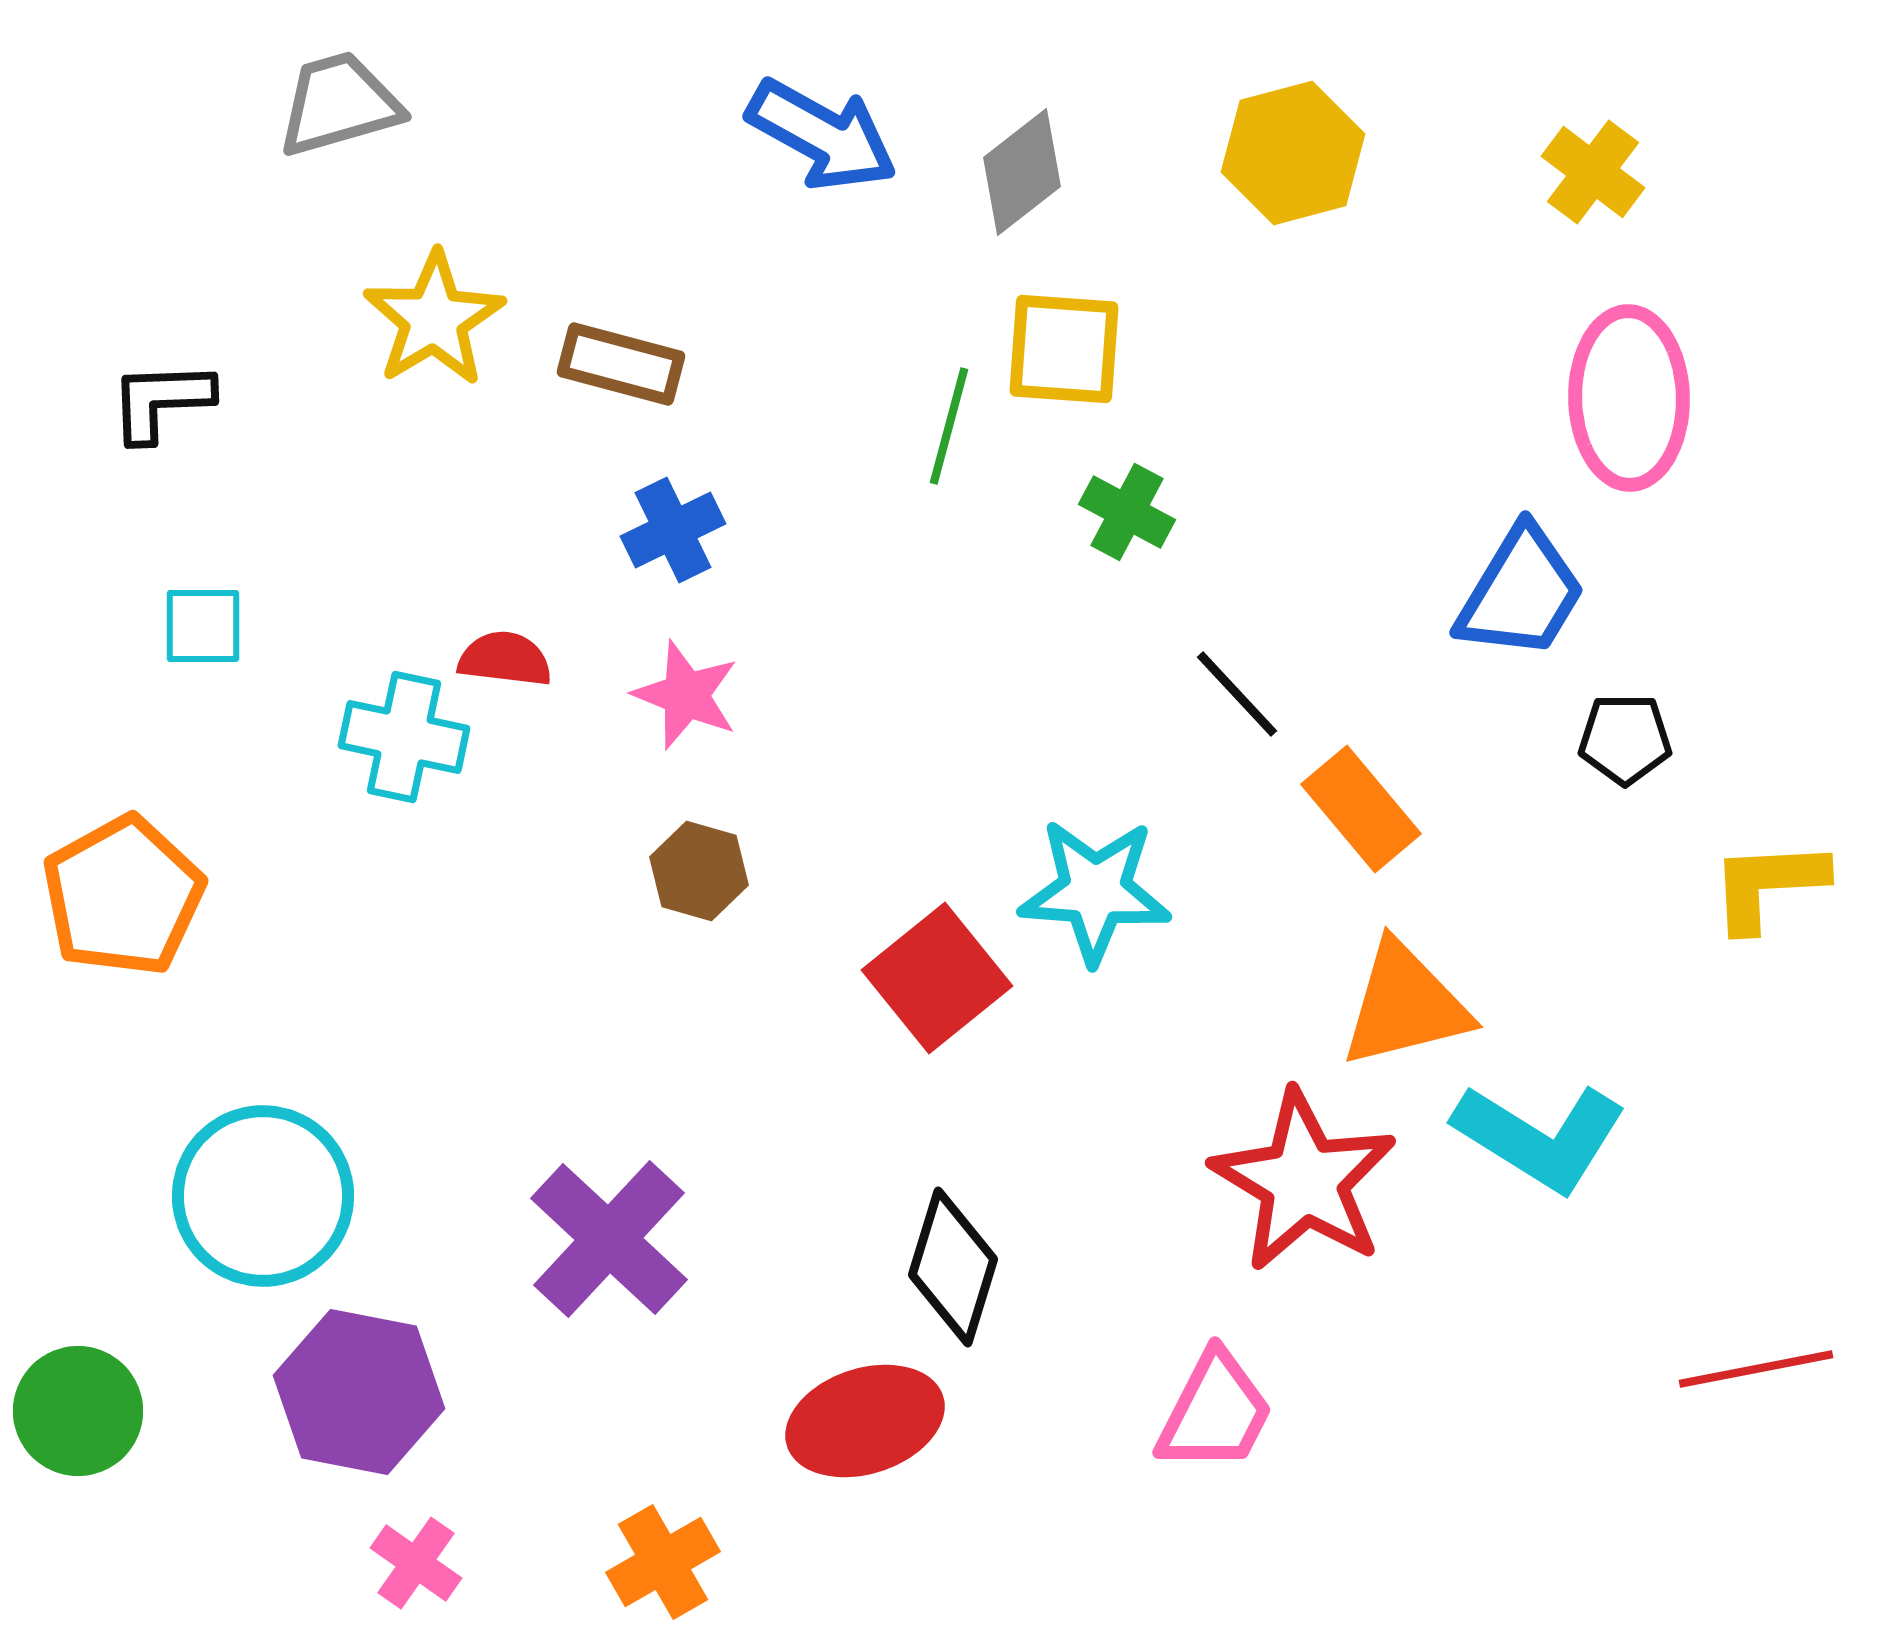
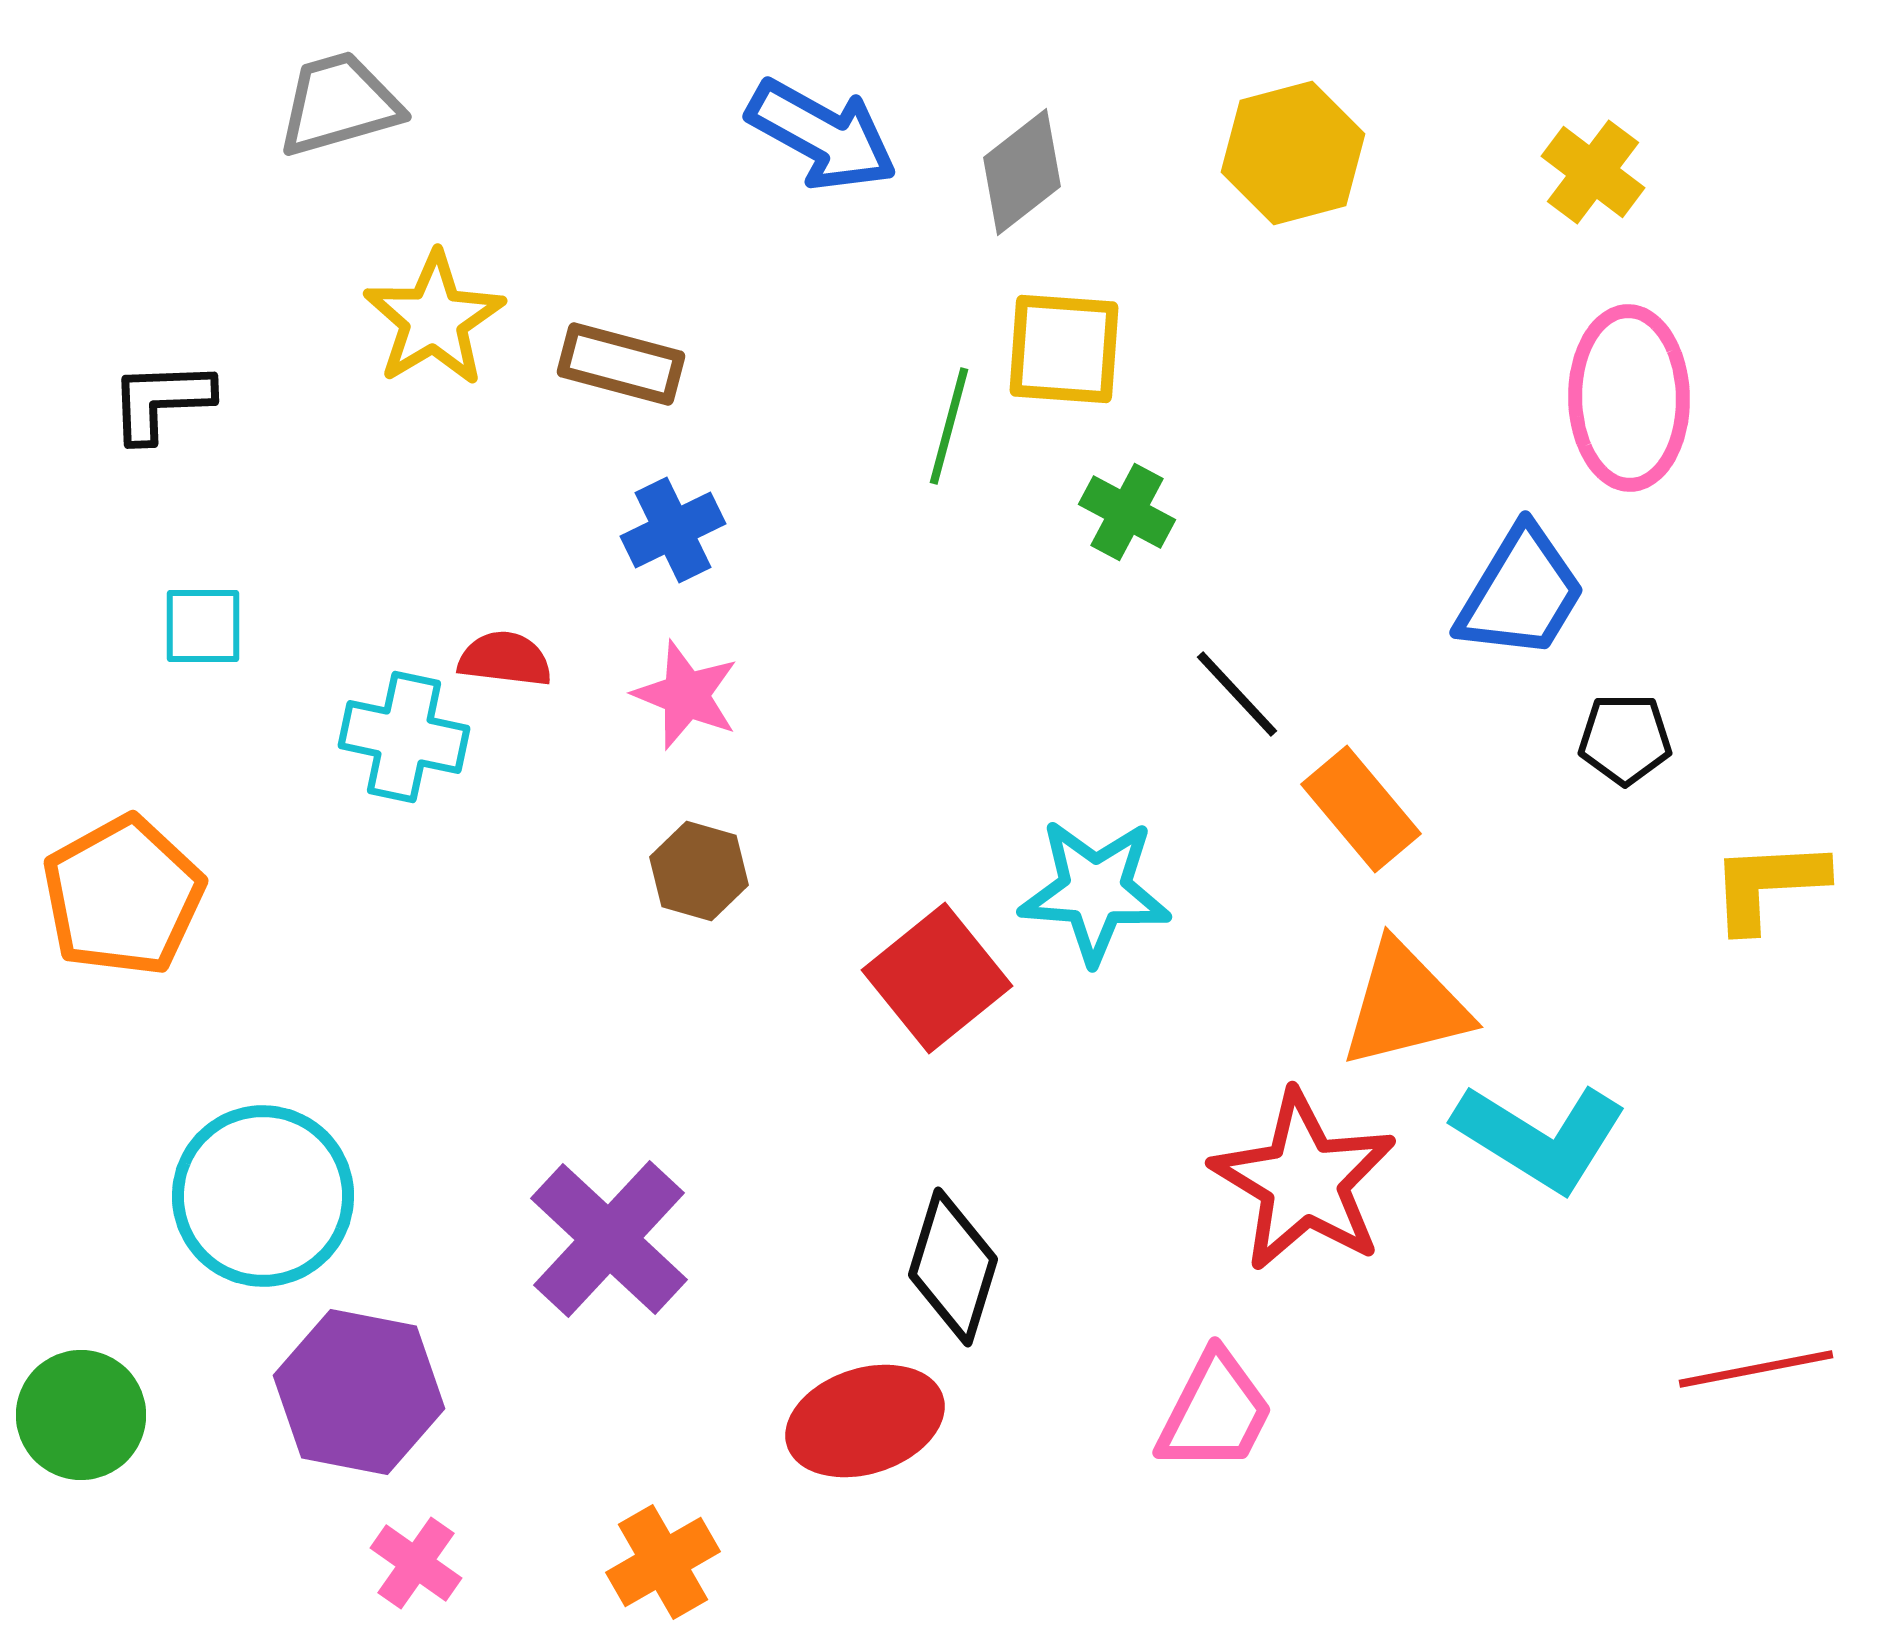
green circle: moved 3 px right, 4 px down
